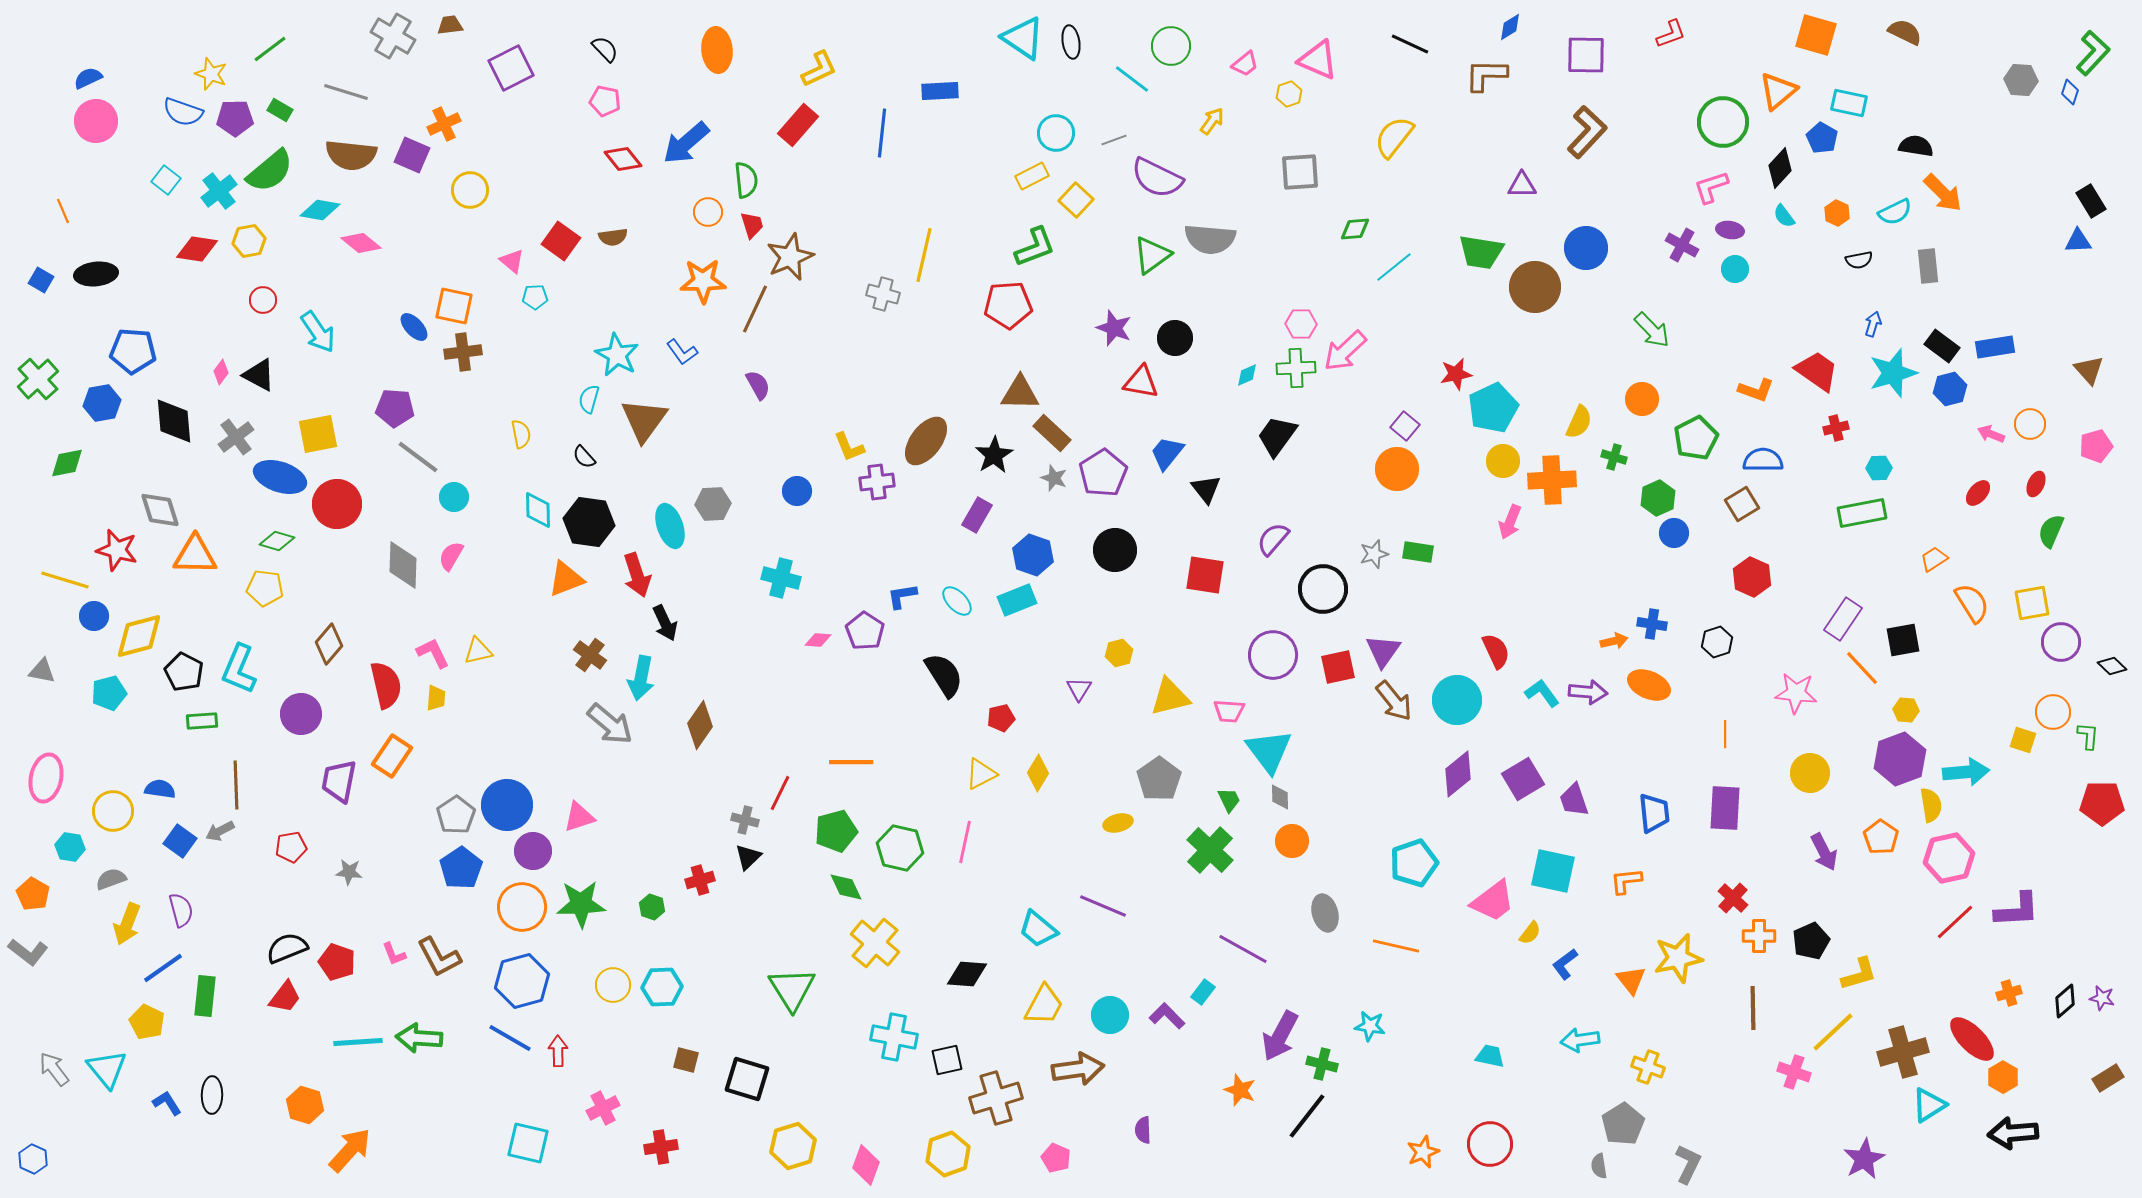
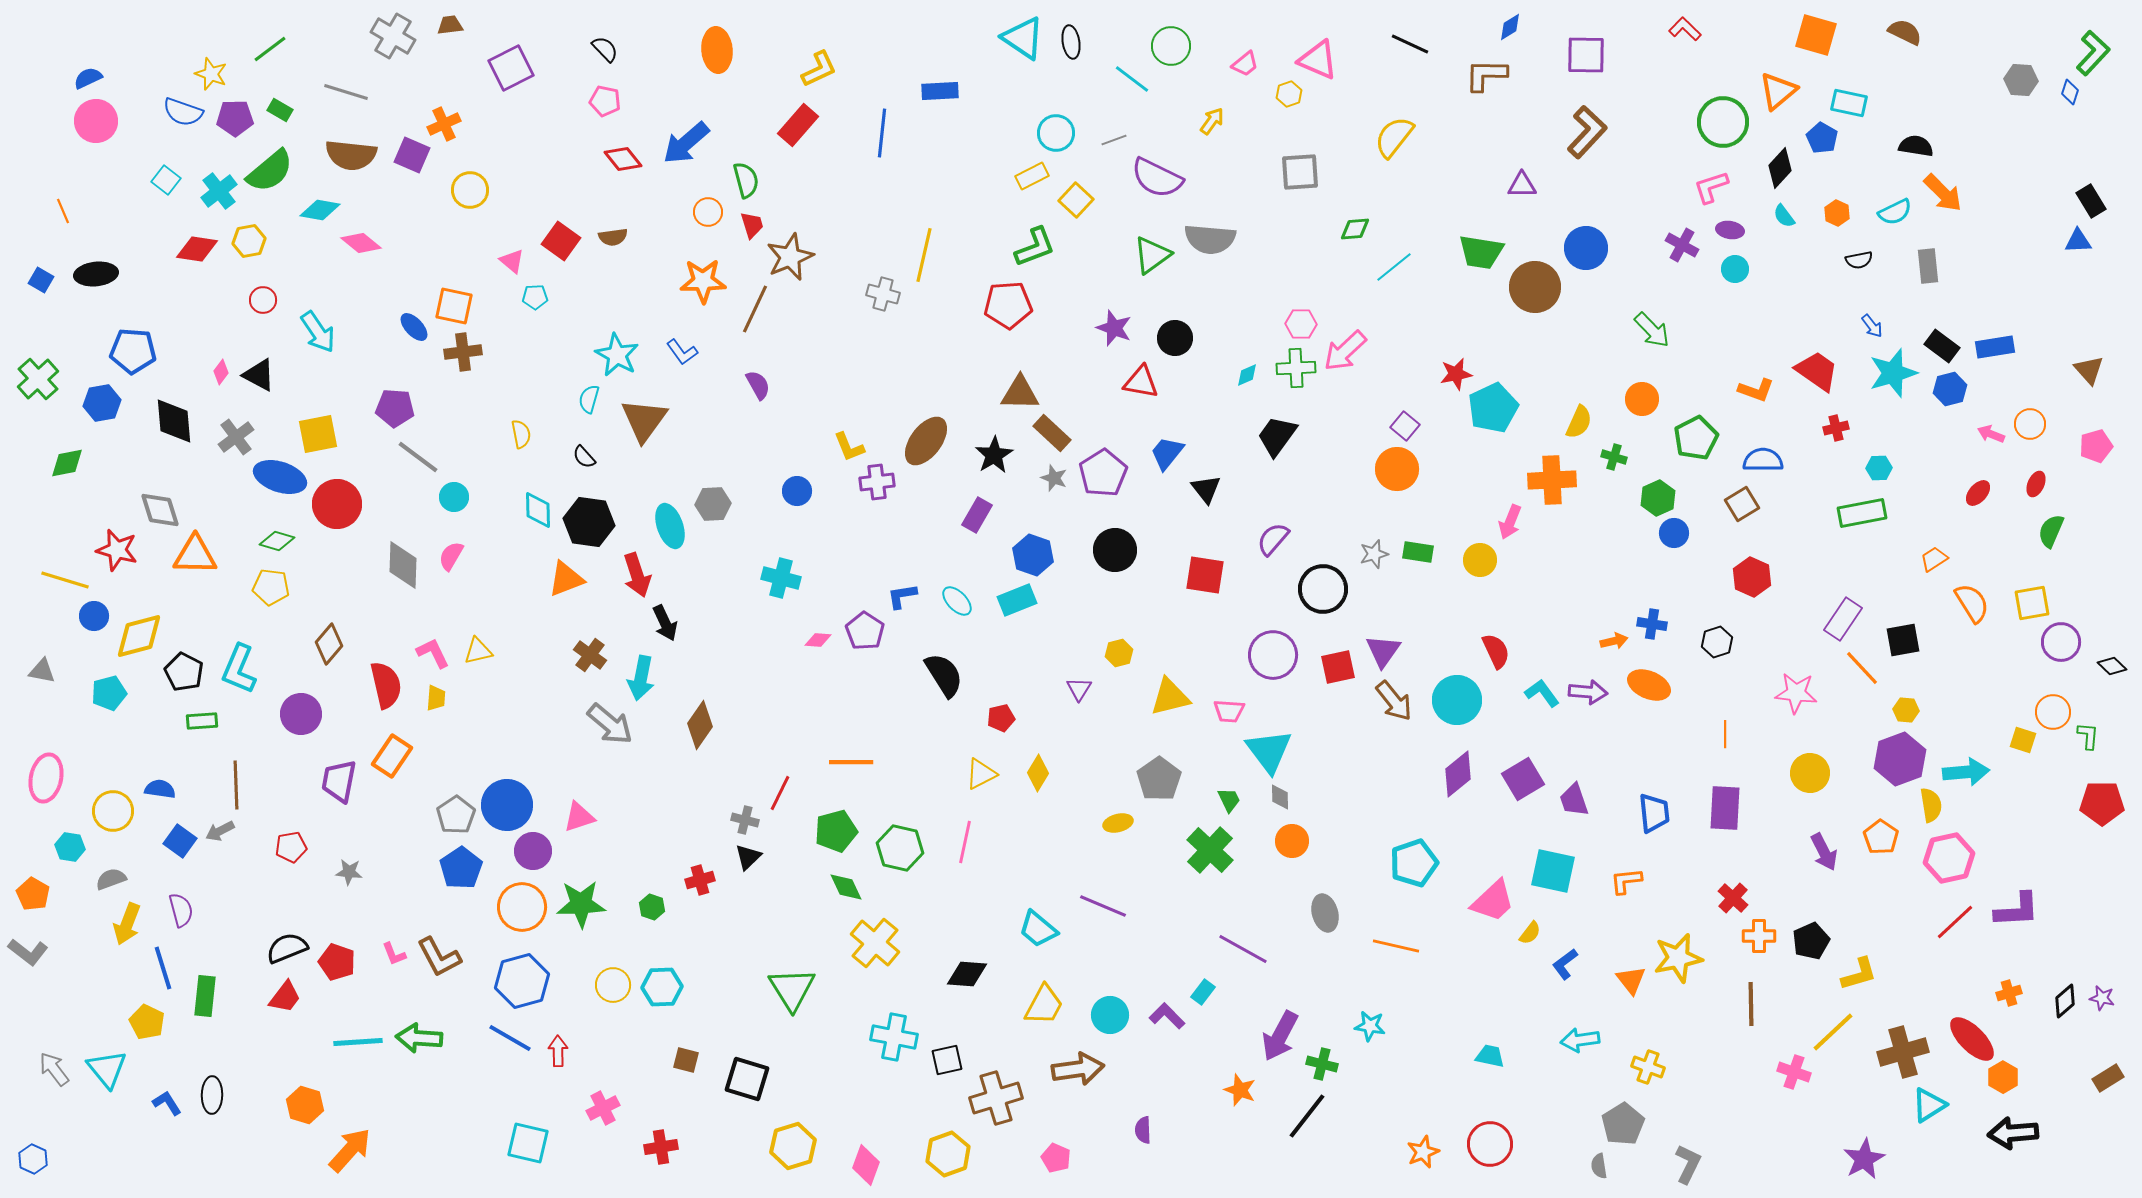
red L-shape at (1671, 34): moved 14 px right, 5 px up; rotated 116 degrees counterclockwise
green semicircle at (746, 180): rotated 9 degrees counterclockwise
blue arrow at (1873, 324): moved 1 px left, 2 px down; rotated 125 degrees clockwise
yellow circle at (1503, 461): moved 23 px left, 99 px down
yellow pentagon at (265, 588): moved 6 px right, 1 px up
pink trapezoid at (1493, 901): rotated 6 degrees counterclockwise
blue line at (163, 968): rotated 72 degrees counterclockwise
brown line at (1753, 1008): moved 2 px left, 4 px up
